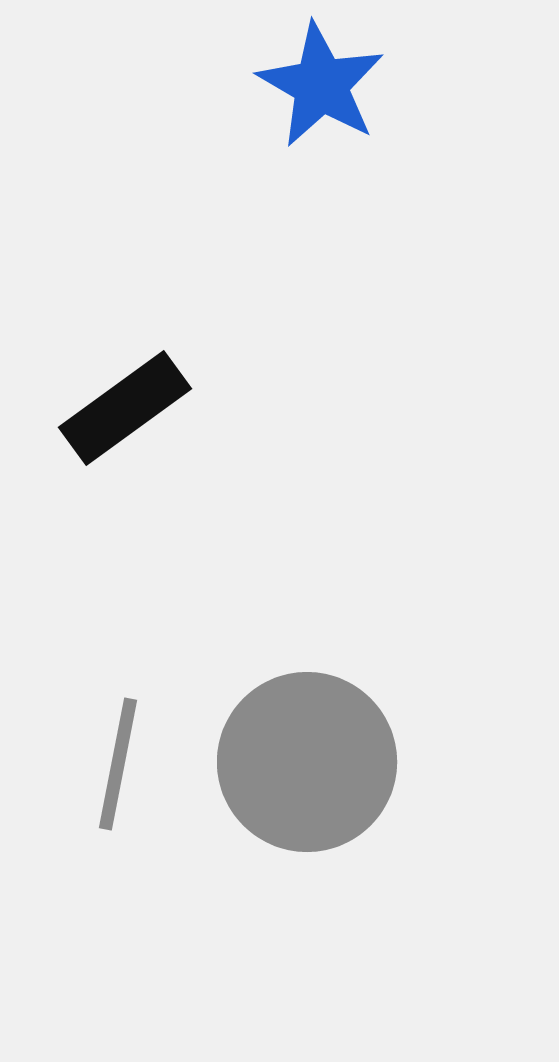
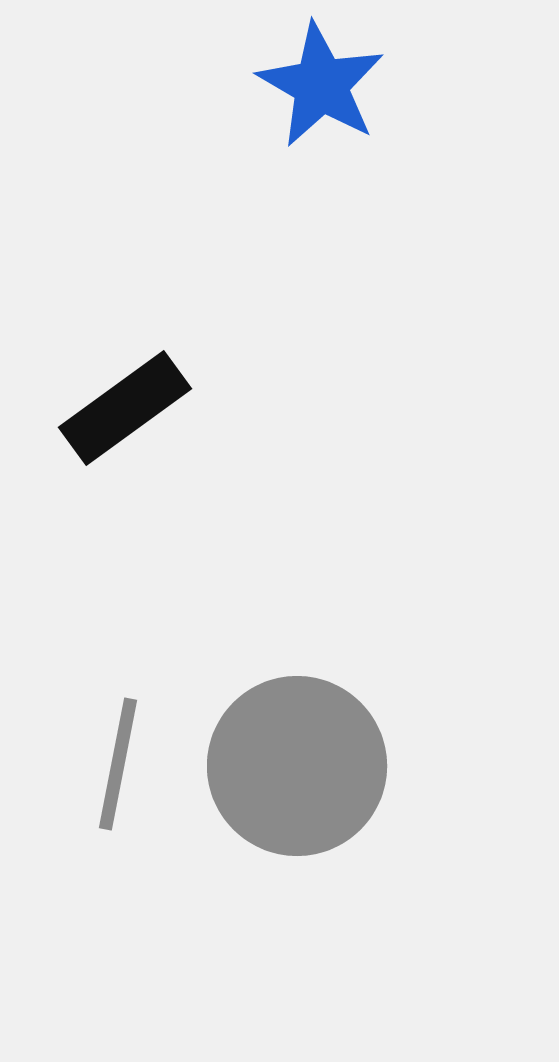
gray circle: moved 10 px left, 4 px down
